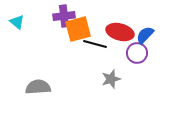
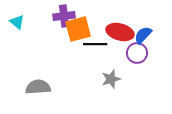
blue semicircle: moved 2 px left
black line: rotated 15 degrees counterclockwise
